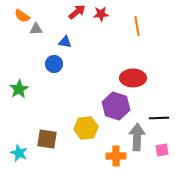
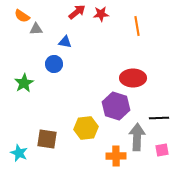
green star: moved 5 px right, 6 px up
